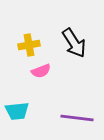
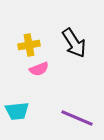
pink semicircle: moved 2 px left, 2 px up
purple line: rotated 16 degrees clockwise
